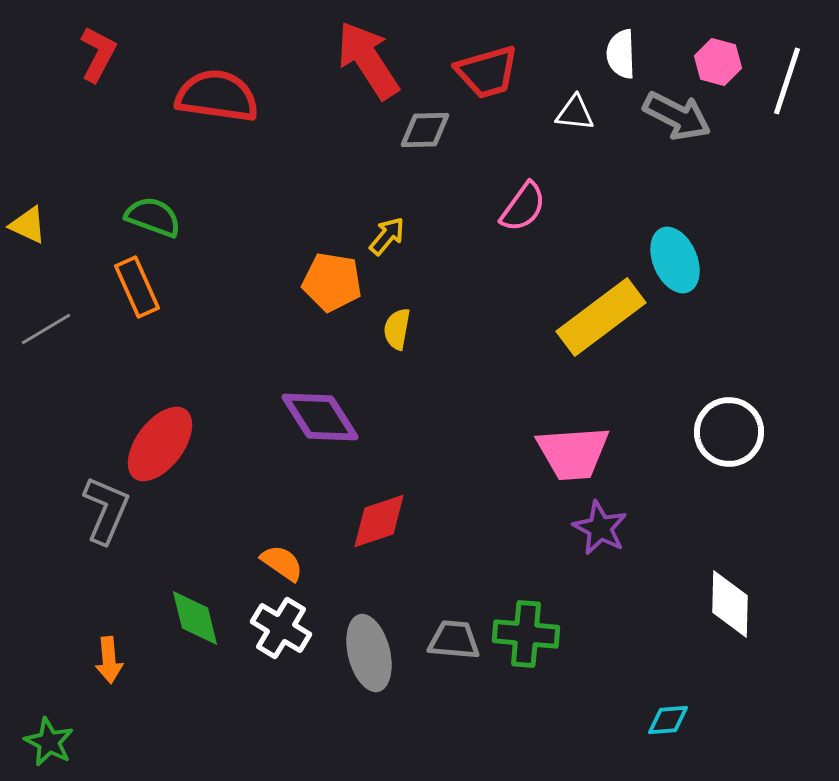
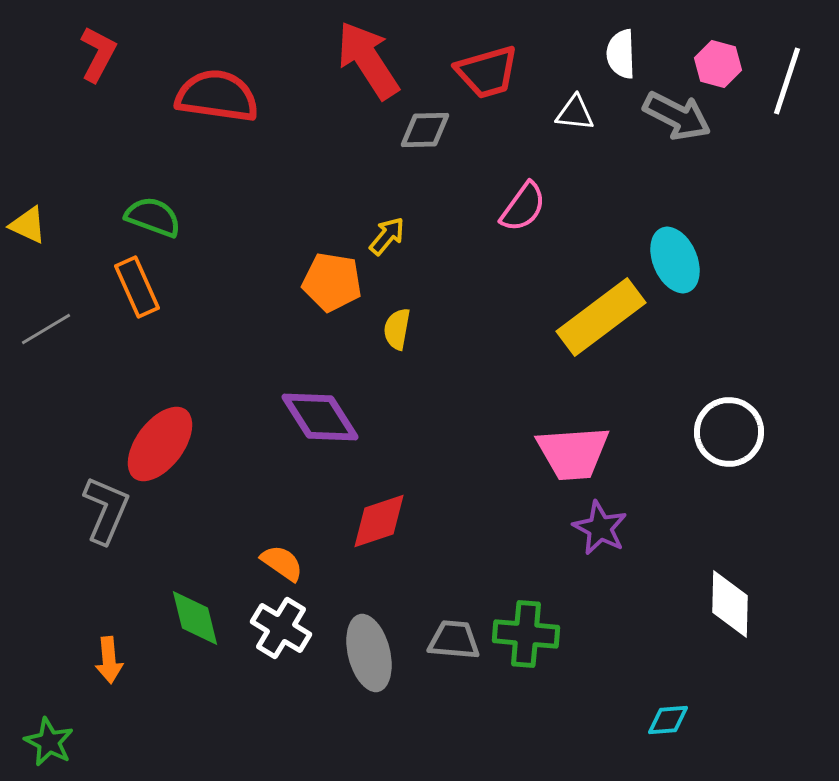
pink hexagon: moved 2 px down
